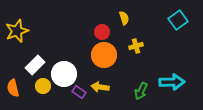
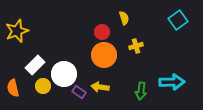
green arrow: rotated 18 degrees counterclockwise
